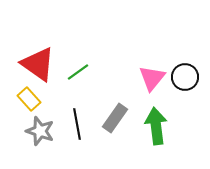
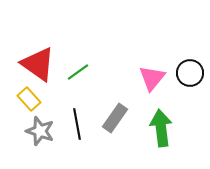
black circle: moved 5 px right, 4 px up
green arrow: moved 5 px right, 2 px down
